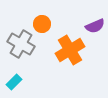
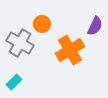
purple semicircle: rotated 42 degrees counterclockwise
gray cross: moved 1 px left, 1 px up
